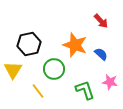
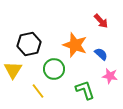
pink star: moved 6 px up
